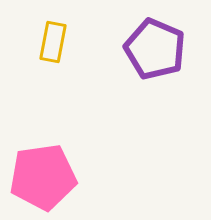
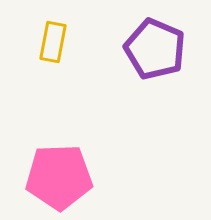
pink pentagon: moved 16 px right; rotated 6 degrees clockwise
